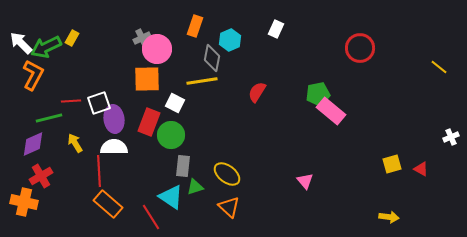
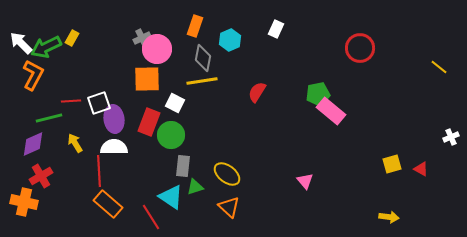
gray diamond at (212, 58): moved 9 px left
